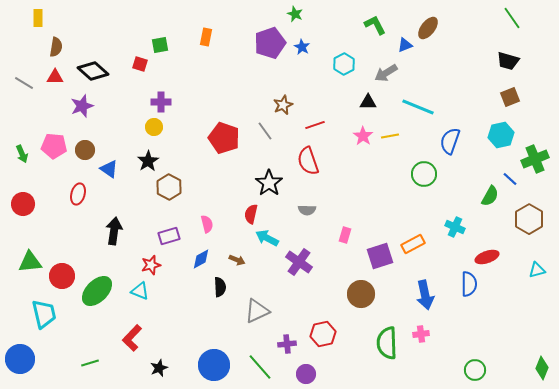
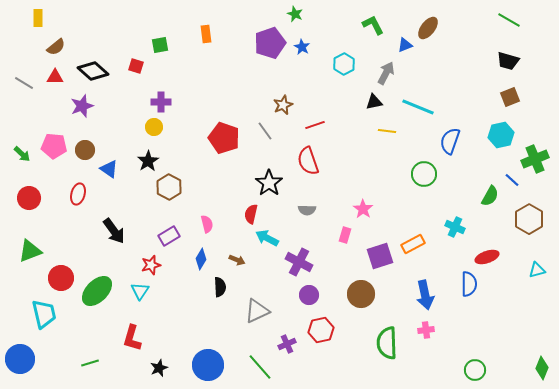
green line at (512, 18): moved 3 px left, 2 px down; rotated 25 degrees counterclockwise
green L-shape at (375, 25): moved 2 px left
orange rectangle at (206, 37): moved 3 px up; rotated 18 degrees counterclockwise
brown semicircle at (56, 47): rotated 42 degrees clockwise
red square at (140, 64): moved 4 px left, 2 px down
gray arrow at (386, 73): rotated 150 degrees clockwise
black triangle at (368, 102): moved 6 px right; rotated 12 degrees counterclockwise
pink star at (363, 136): moved 73 px down
yellow line at (390, 136): moved 3 px left, 5 px up; rotated 18 degrees clockwise
green arrow at (22, 154): rotated 24 degrees counterclockwise
blue line at (510, 179): moved 2 px right, 1 px down
red circle at (23, 204): moved 6 px right, 6 px up
black arrow at (114, 231): rotated 136 degrees clockwise
purple rectangle at (169, 236): rotated 15 degrees counterclockwise
blue diamond at (201, 259): rotated 30 degrees counterclockwise
green triangle at (30, 262): moved 11 px up; rotated 15 degrees counterclockwise
purple cross at (299, 262): rotated 8 degrees counterclockwise
red circle at (62, 276): moved 1 px left, 2 px down
cyan triangle at (140, 291): rotated 42 degrees clockwise
red hexagon at (323, 334): moved 2 px left, 4 px up
pink cross at (421, 334): moved 5 px right, 4 px up
red L-shape at (132, 338): rotated 28 degrees counterclockwise
purple cross at (287, 344): rotated 18 degrees counterclockwise
blue circle at (214, 365): moved 6 px left
purple circle at (306, 374): moved 3 px right, 79 px up
